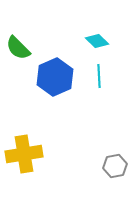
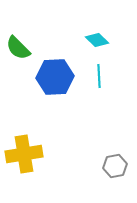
cyan diamond: moved 1 px up
blue hexagon: rotated 21 degrees clockwise
